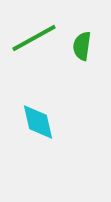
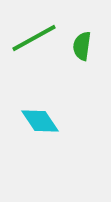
cyan diamond: moved 2 px right, 1 px up; rotated 21 degrees counterclockwise
